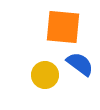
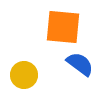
yellow circle: moved 21 px left
